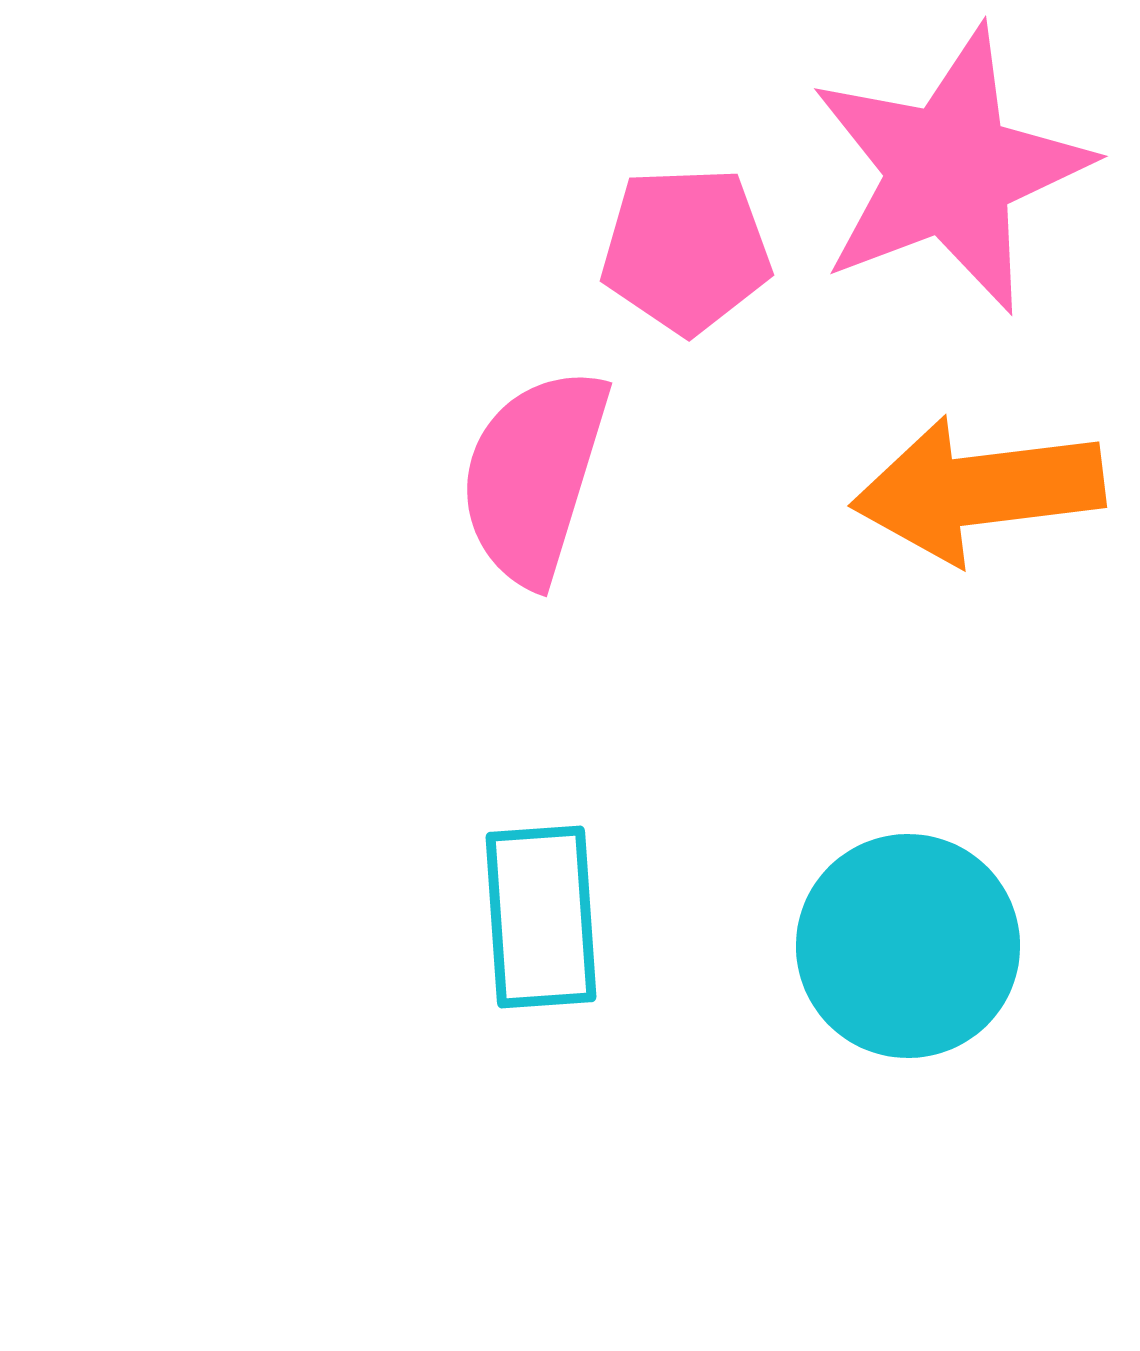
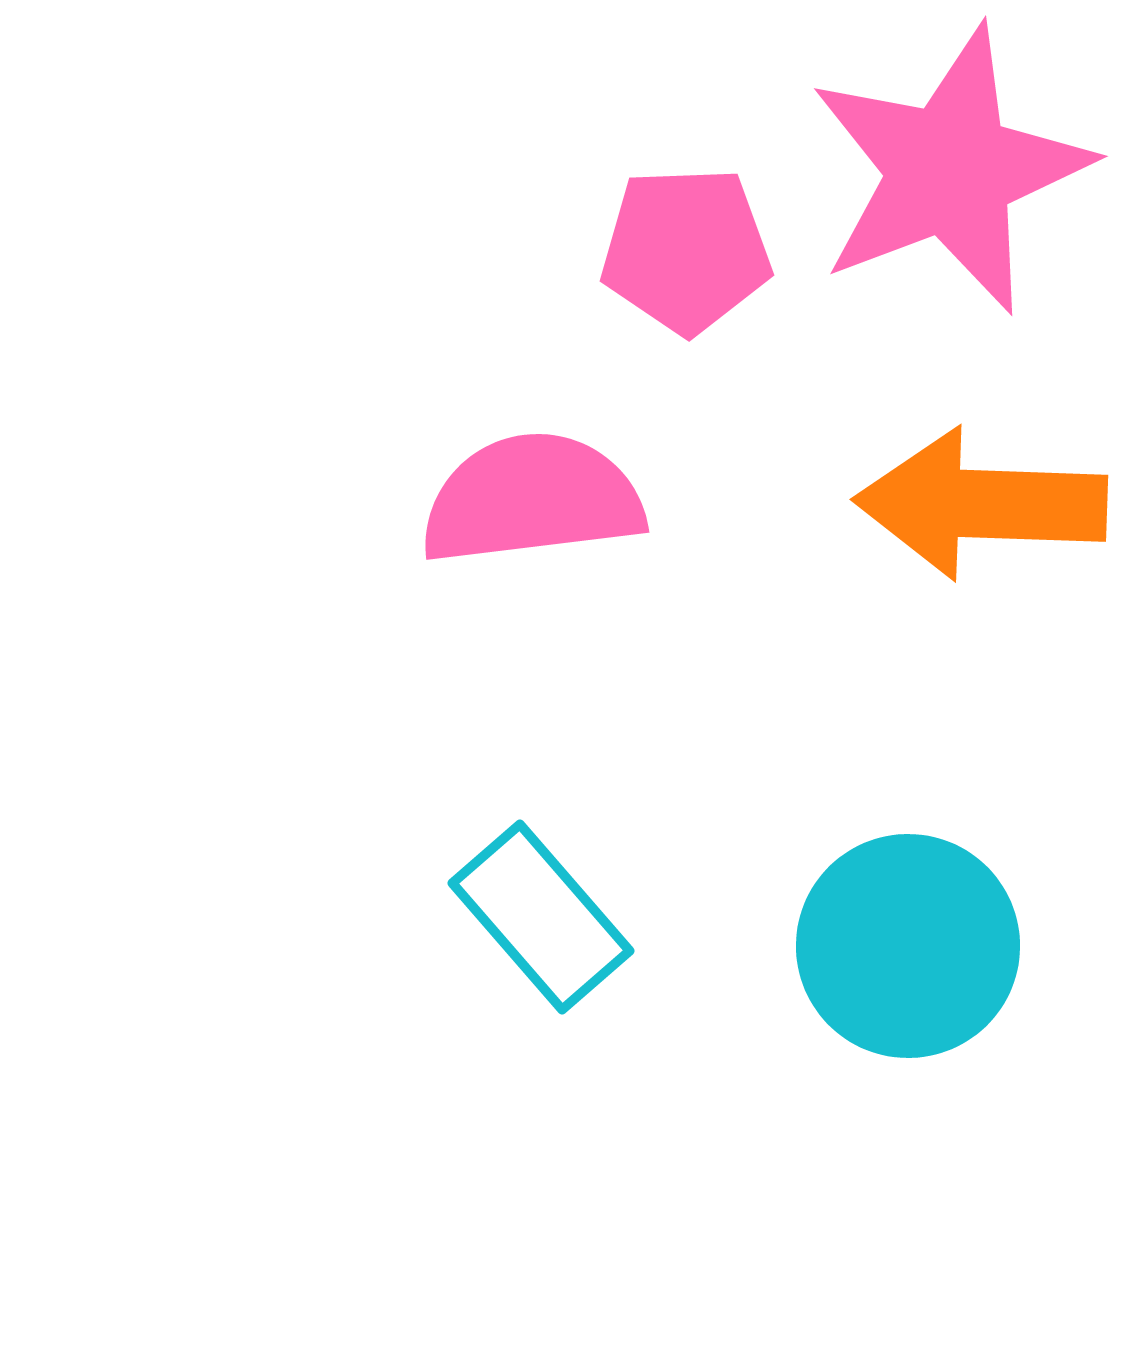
pink semicircle: moved 2 px left, 23 px down; rotated 66 degrees clockwise
orange arrow: moved 3 px right, 14 px down; rotated 9 degrees clockwise
cyan rectangle: rotated 37 degrees counterclockwise
